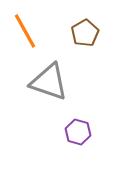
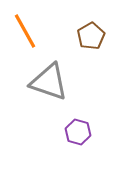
brown pentagon: moved 6 px right, 3 px down
